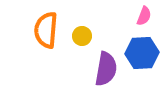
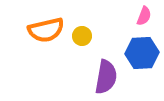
orange semicircle: rotated 108 degrees counterclockwise
purple semicircle: moved 8 px down
